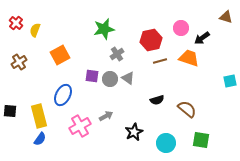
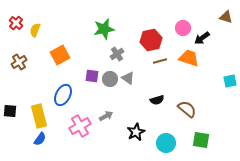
pink circle: moved 2 px right
black star: moved 2 px right
